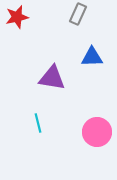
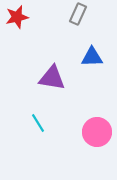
cyan line: rotated 18 degrees counterclockwise
